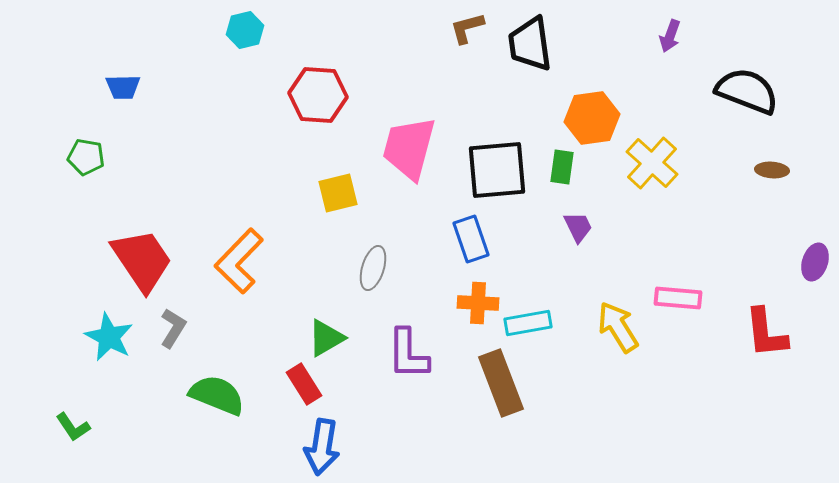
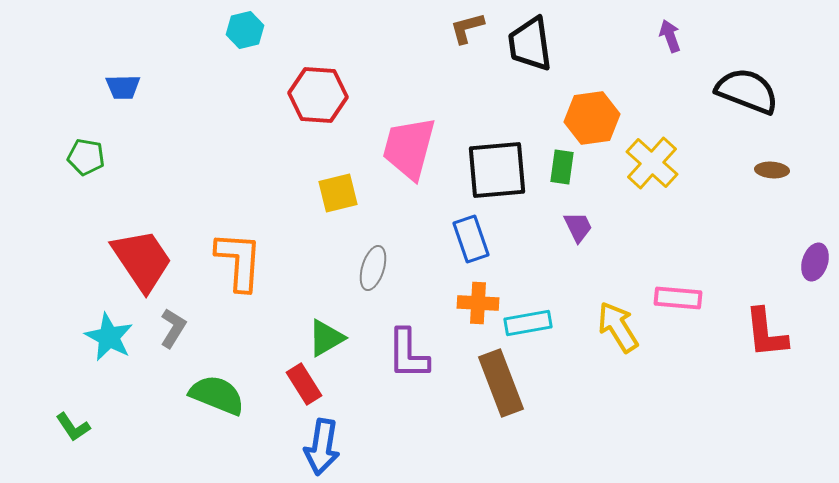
purple arrow: rotated 140 degrees clockwise
orange L-shape: rotated 140 degrees clockwise
